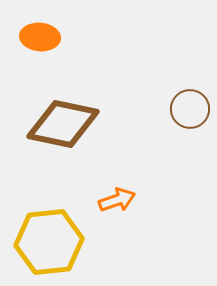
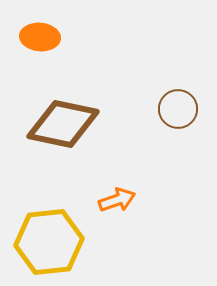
brown circle: moved 12 px left
